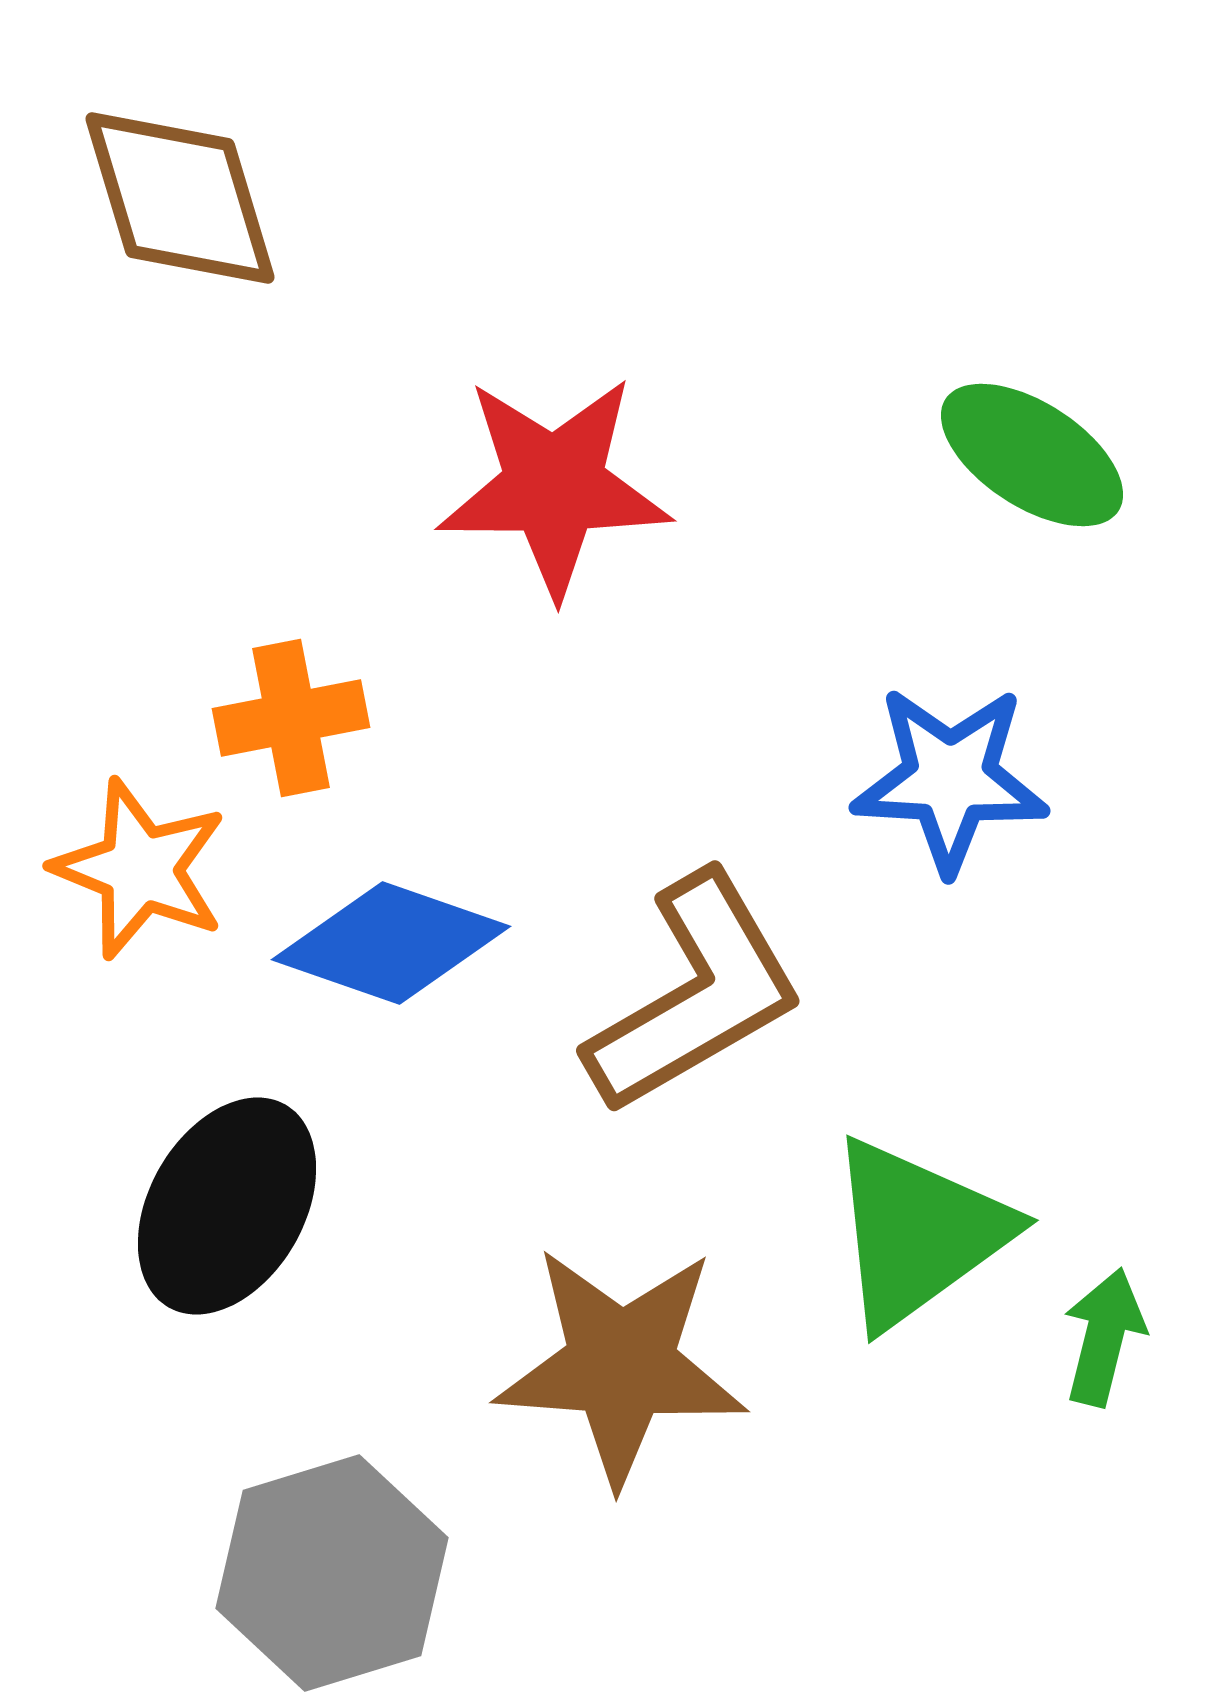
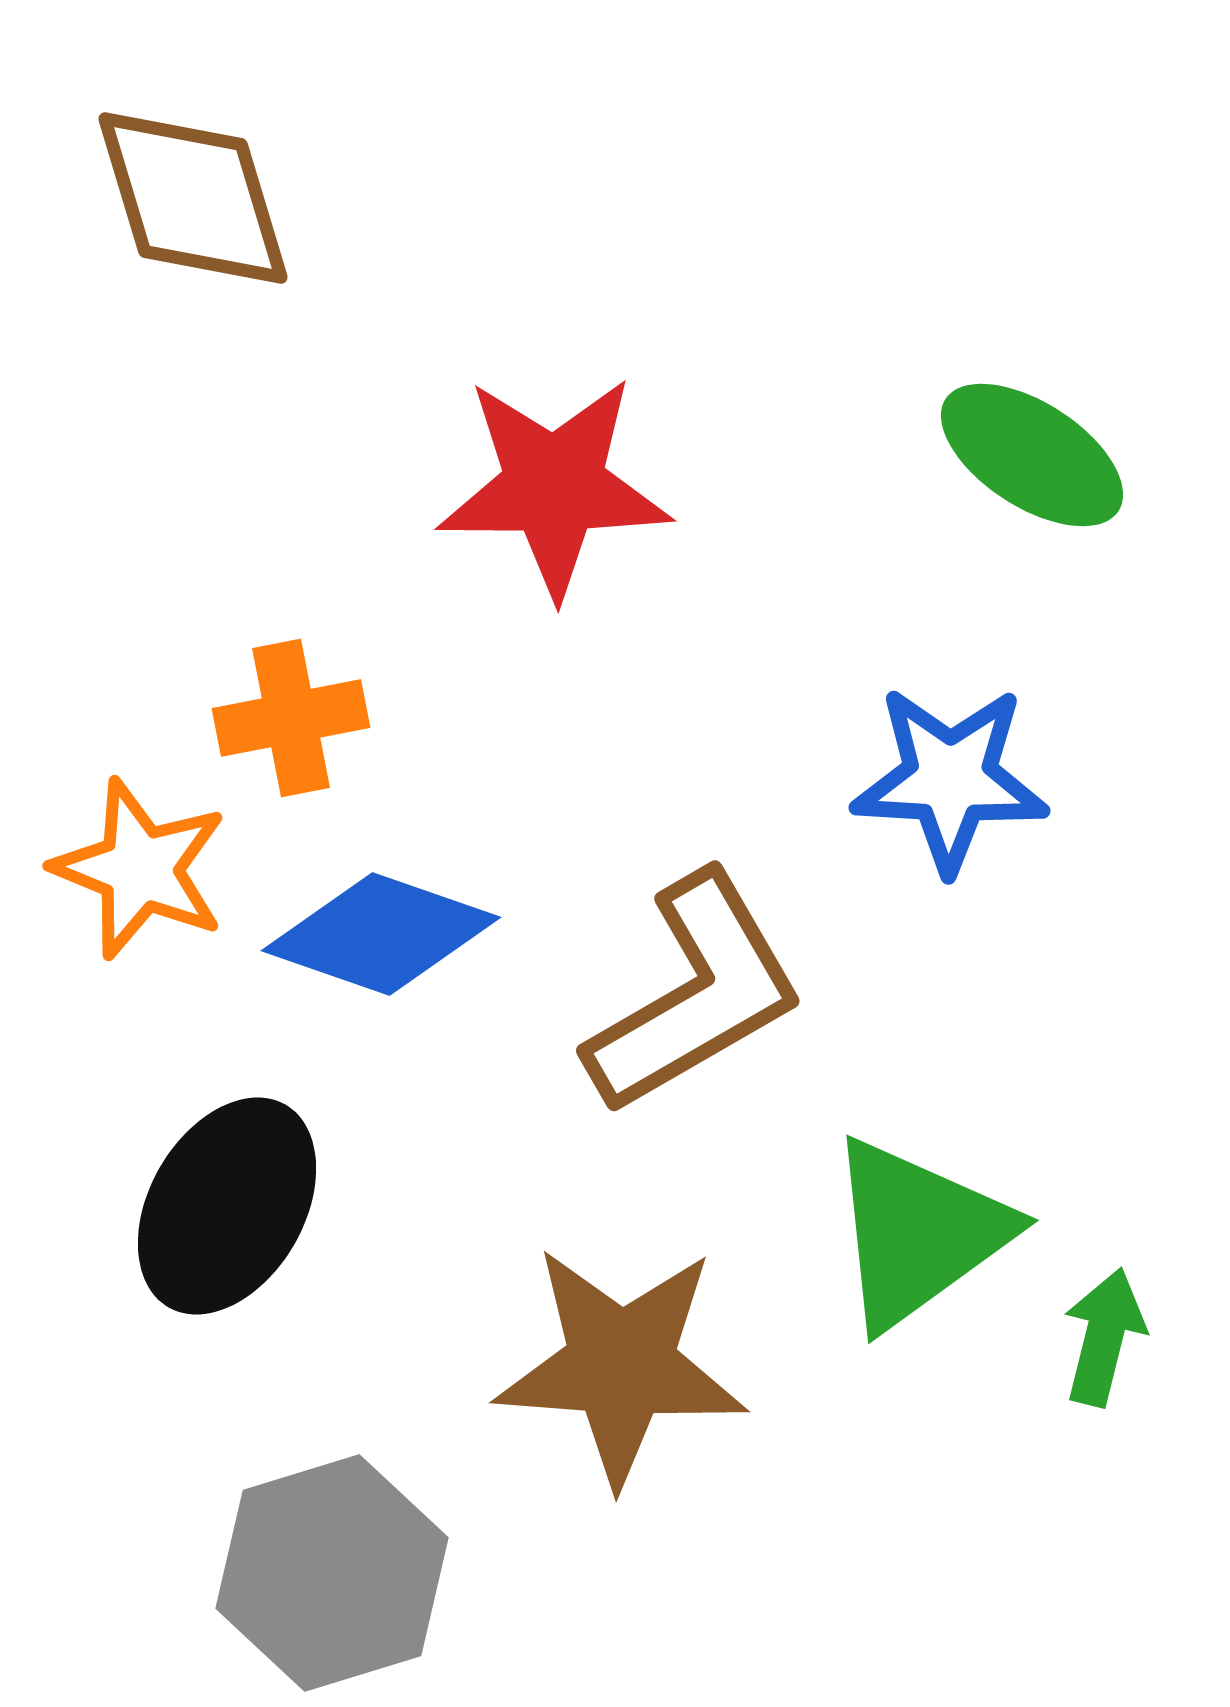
brown diamond: moved 13 px right
blue diamond: moved 10 px left, 9 px up
